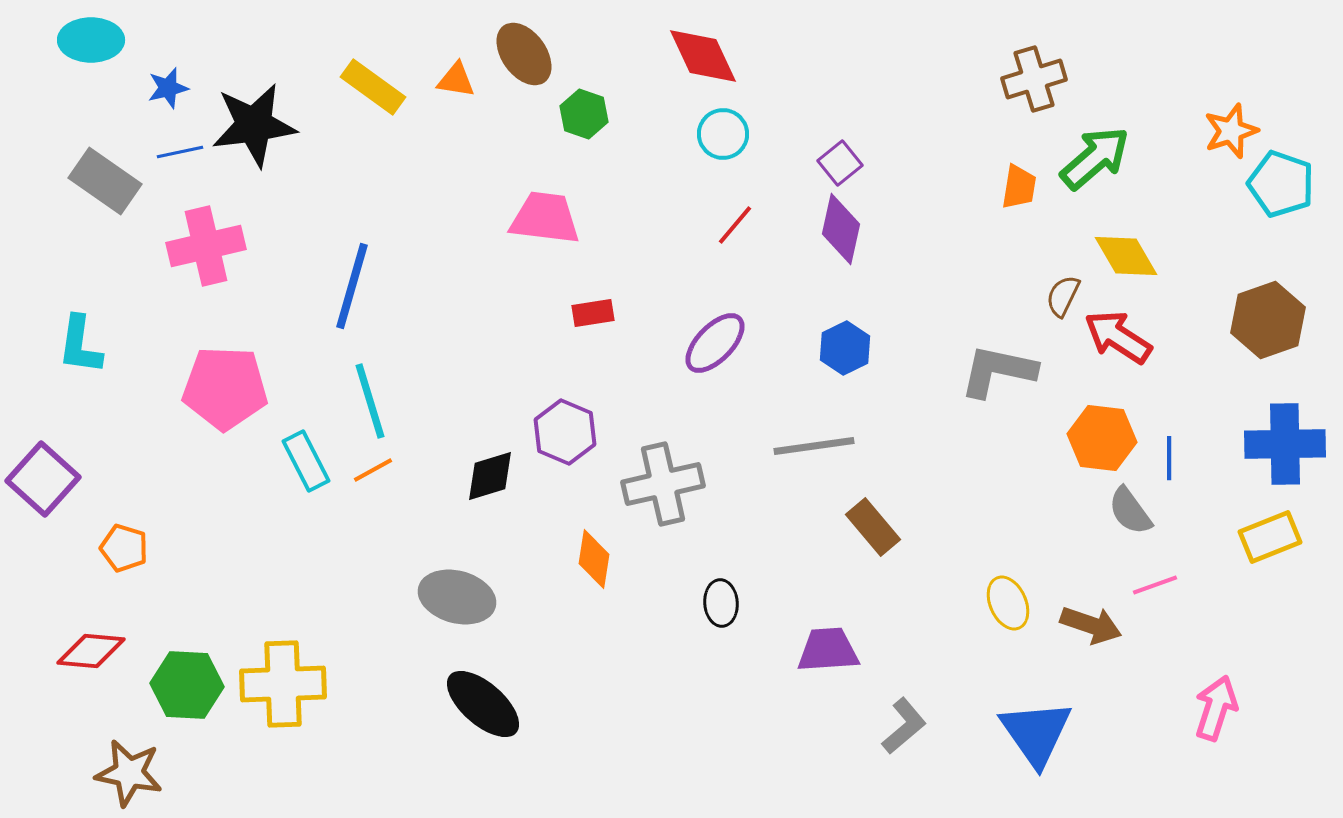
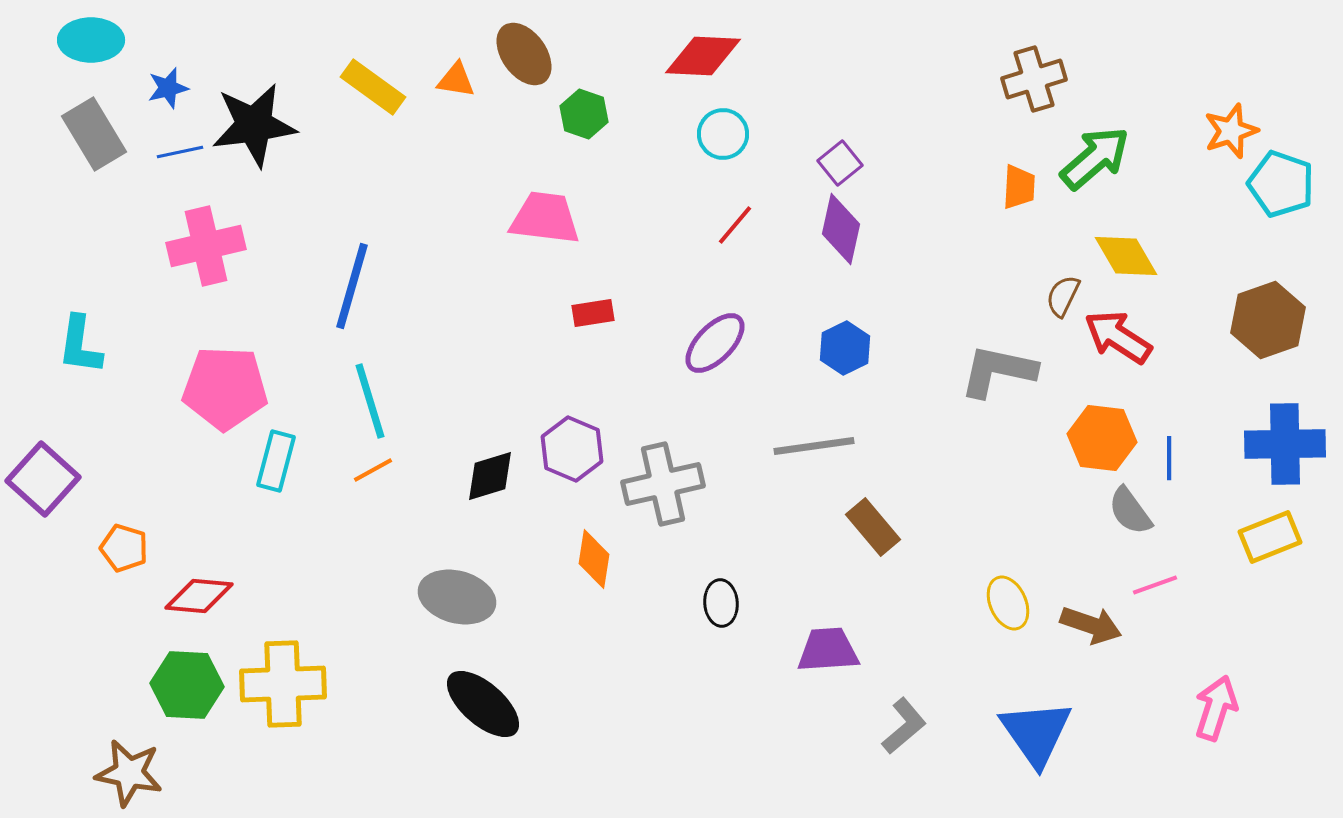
red diamond at (703, 56): rotated 62 degrees counterclockwise
gray rectangle at (105, 181): moved 11 px left, 47 px up; rotated 24 degrees clockwise
orange trapezoid at (1019, 187): rotated 6 degrees counterclockwise
purple hexagon at (565, 432): moved 7 px right, 17 px down
cyan rectangle at (306, 461): moved 30 px left; rotated 42 degrees clockwise
red diamond at (91, 651): moved 108 px right, 55 px up
